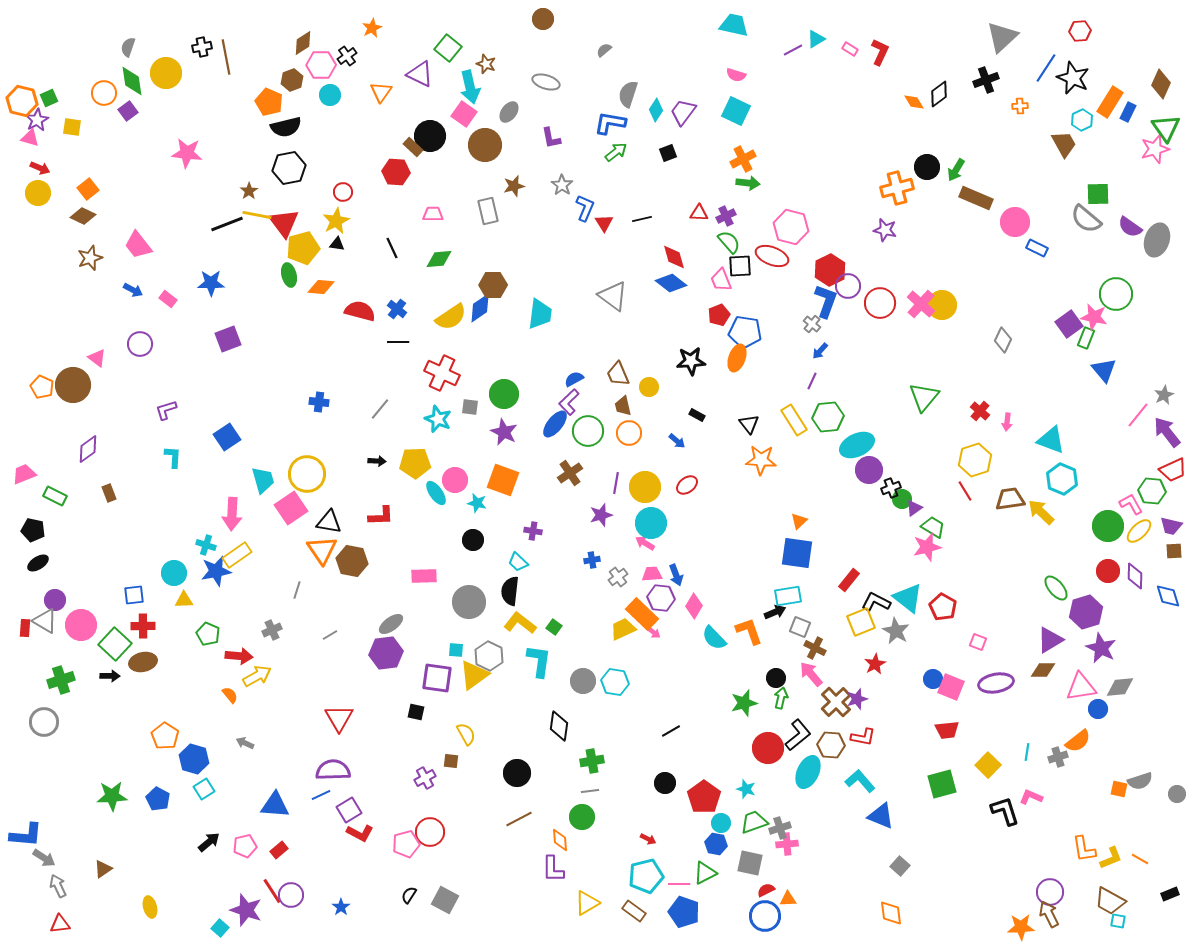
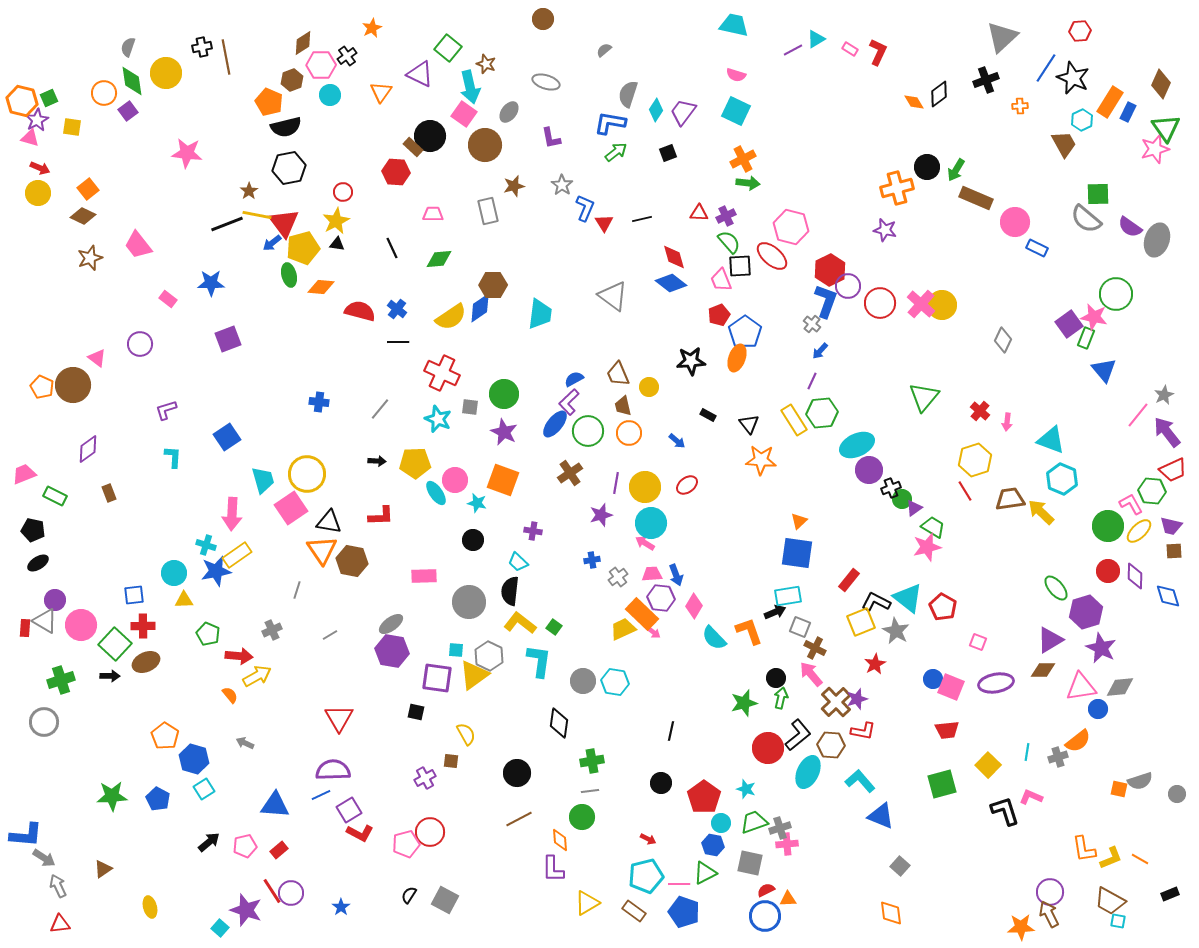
red L-shape at (880, 52): moved 2 px left
red ellipse at (772, 256): rotated 20 degrees clockwise
blue arrow at (133, 290): moved 139 px right, 47 px up; rotated 114 degrees clockwise
blue pentagon at (745, 332): rotated 28 degrees clockwise
black rectangle at (697, 415): moved 11 px right
green hexagon at (828, 417): moved 6 px left, 4 px up
purple hexagon at (386, 653): moved 6 px right, 2 px up; rotated 16 degrees clockwise
brown ellipse at (143, 662): moved 3 px right; rotated 12 degrees counterclockwise
black diamond at (559, 726): moved 3 px up
black line at (671, 731): rotated 48 degrees counterclockwise
red L-shape at (863, 737): moved 6 px up
black circle at (665, 783): moved 4 px left
blue hexagon at (716, 844): moved 3 px left, 1 px down
purple circle at (291, 895): moved 2 px up
